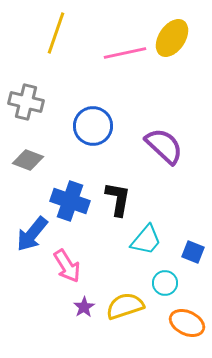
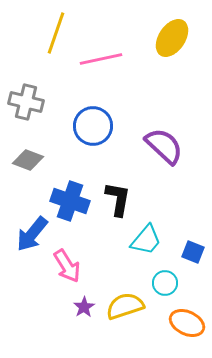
pink line: moved 24 px left, 6 px down
